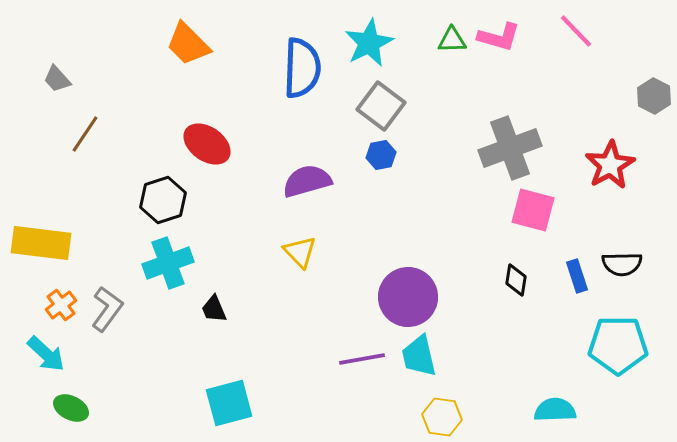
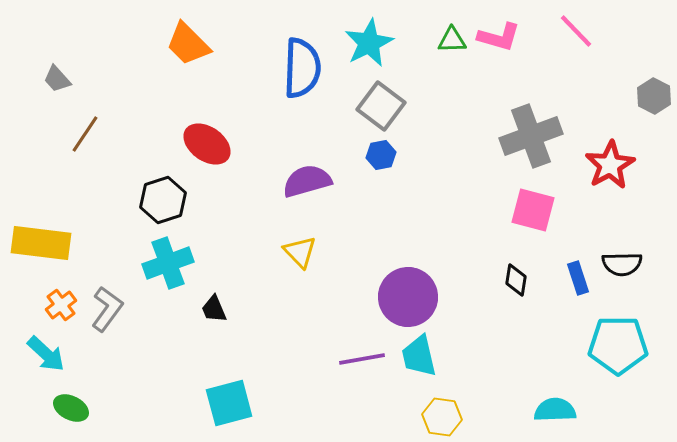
gray cross: moved 21 px right, 12 px up
blue rectangle: moved 1 px right, 2 px down
